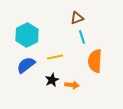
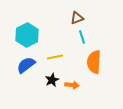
orange semicircle: moved 1 px left, 1 px down
